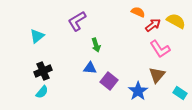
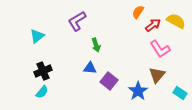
orange semicircle: rotated 80 degrees counterclockwise
